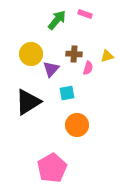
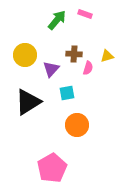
yellow circle: moved 6 px left, 1 px down
